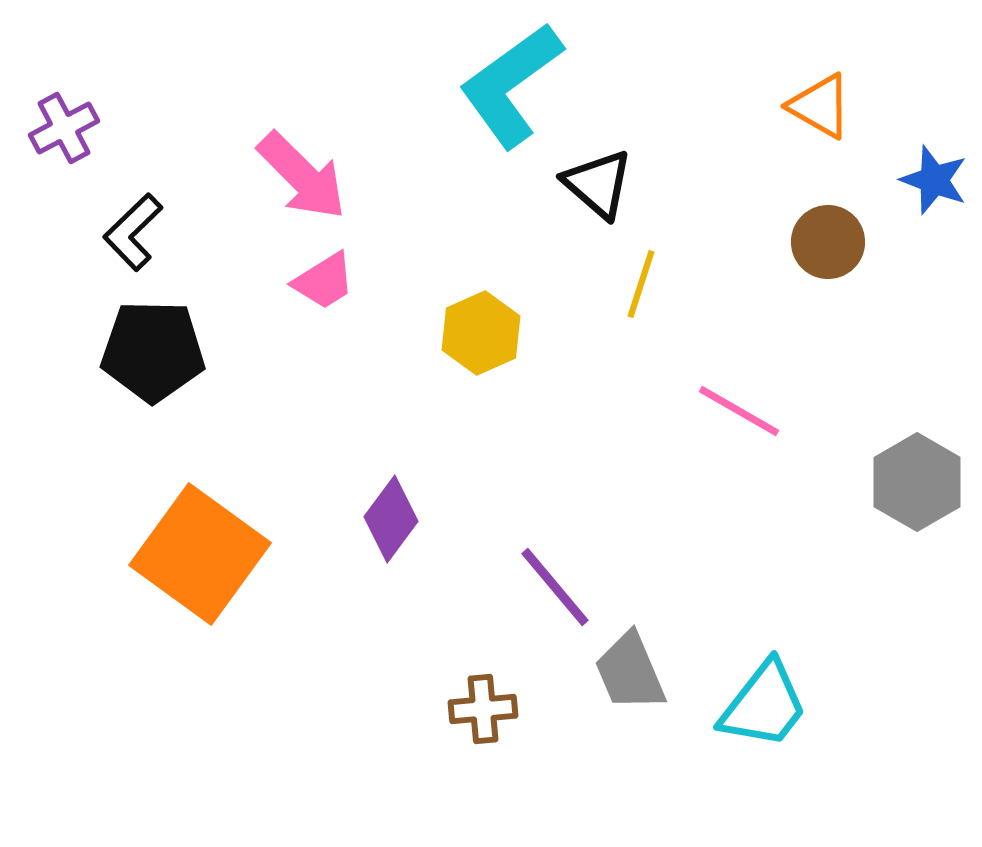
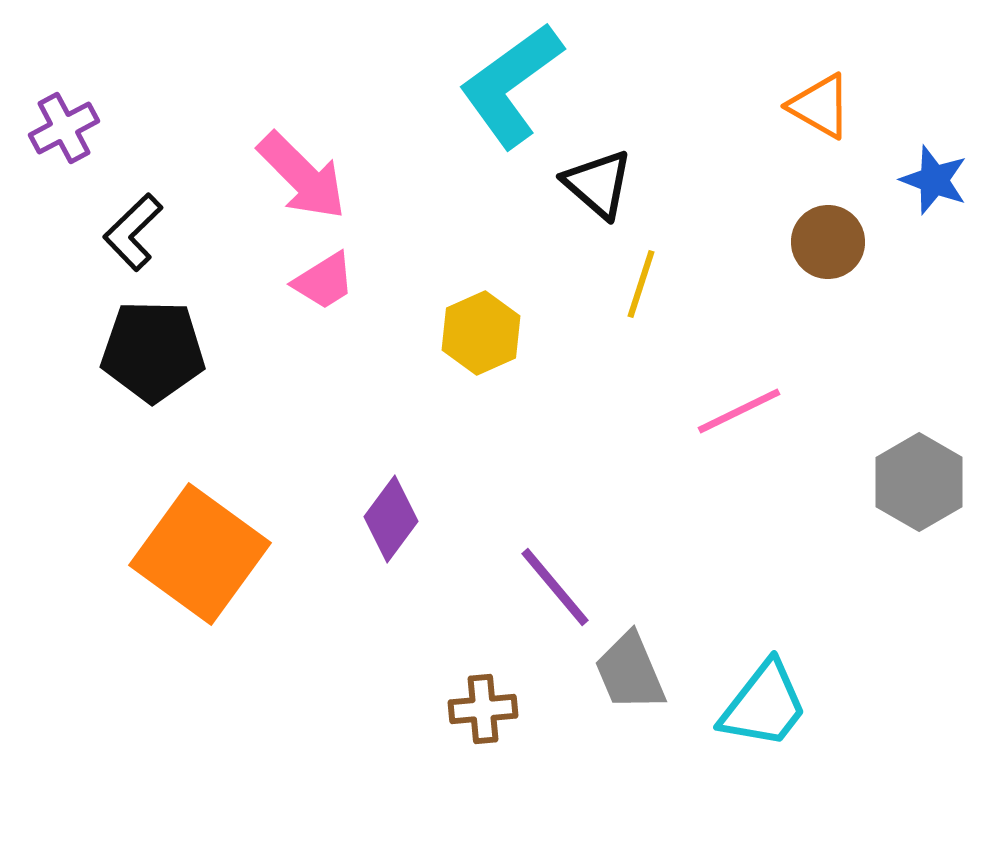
pink line: rotated 56 degrees counterclockwise
gray hexagon: moved 2 px right
